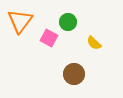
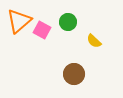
orange triangle: moved 1 px left; rotated 12 degrees clockwise
pink square: moved 7 px left, 8 px up
yellow semicircle: moved 2 px up
